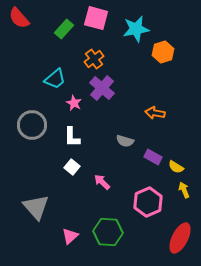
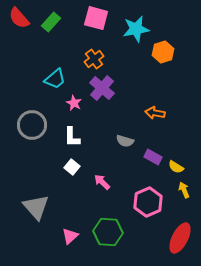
green rectangle: moved 13 px left, 7 px up
